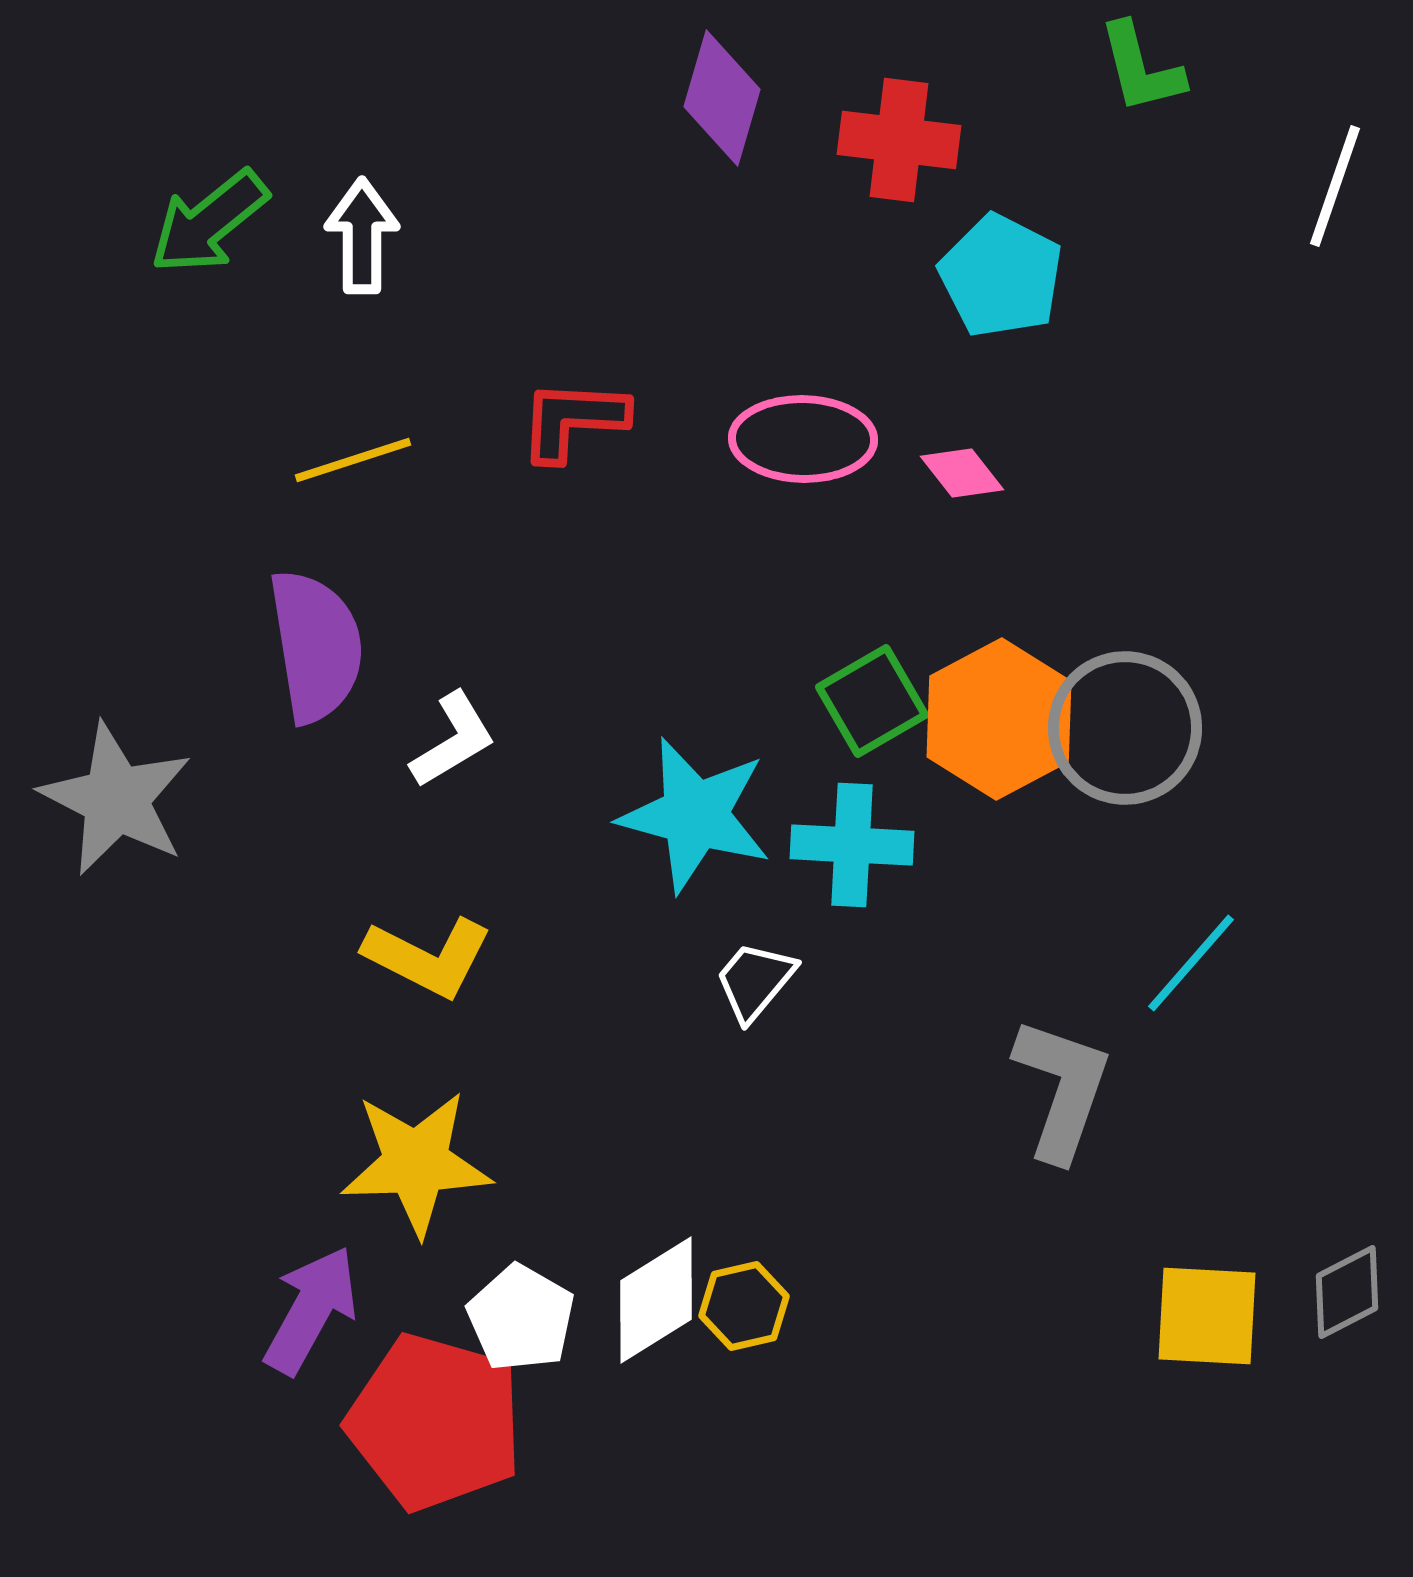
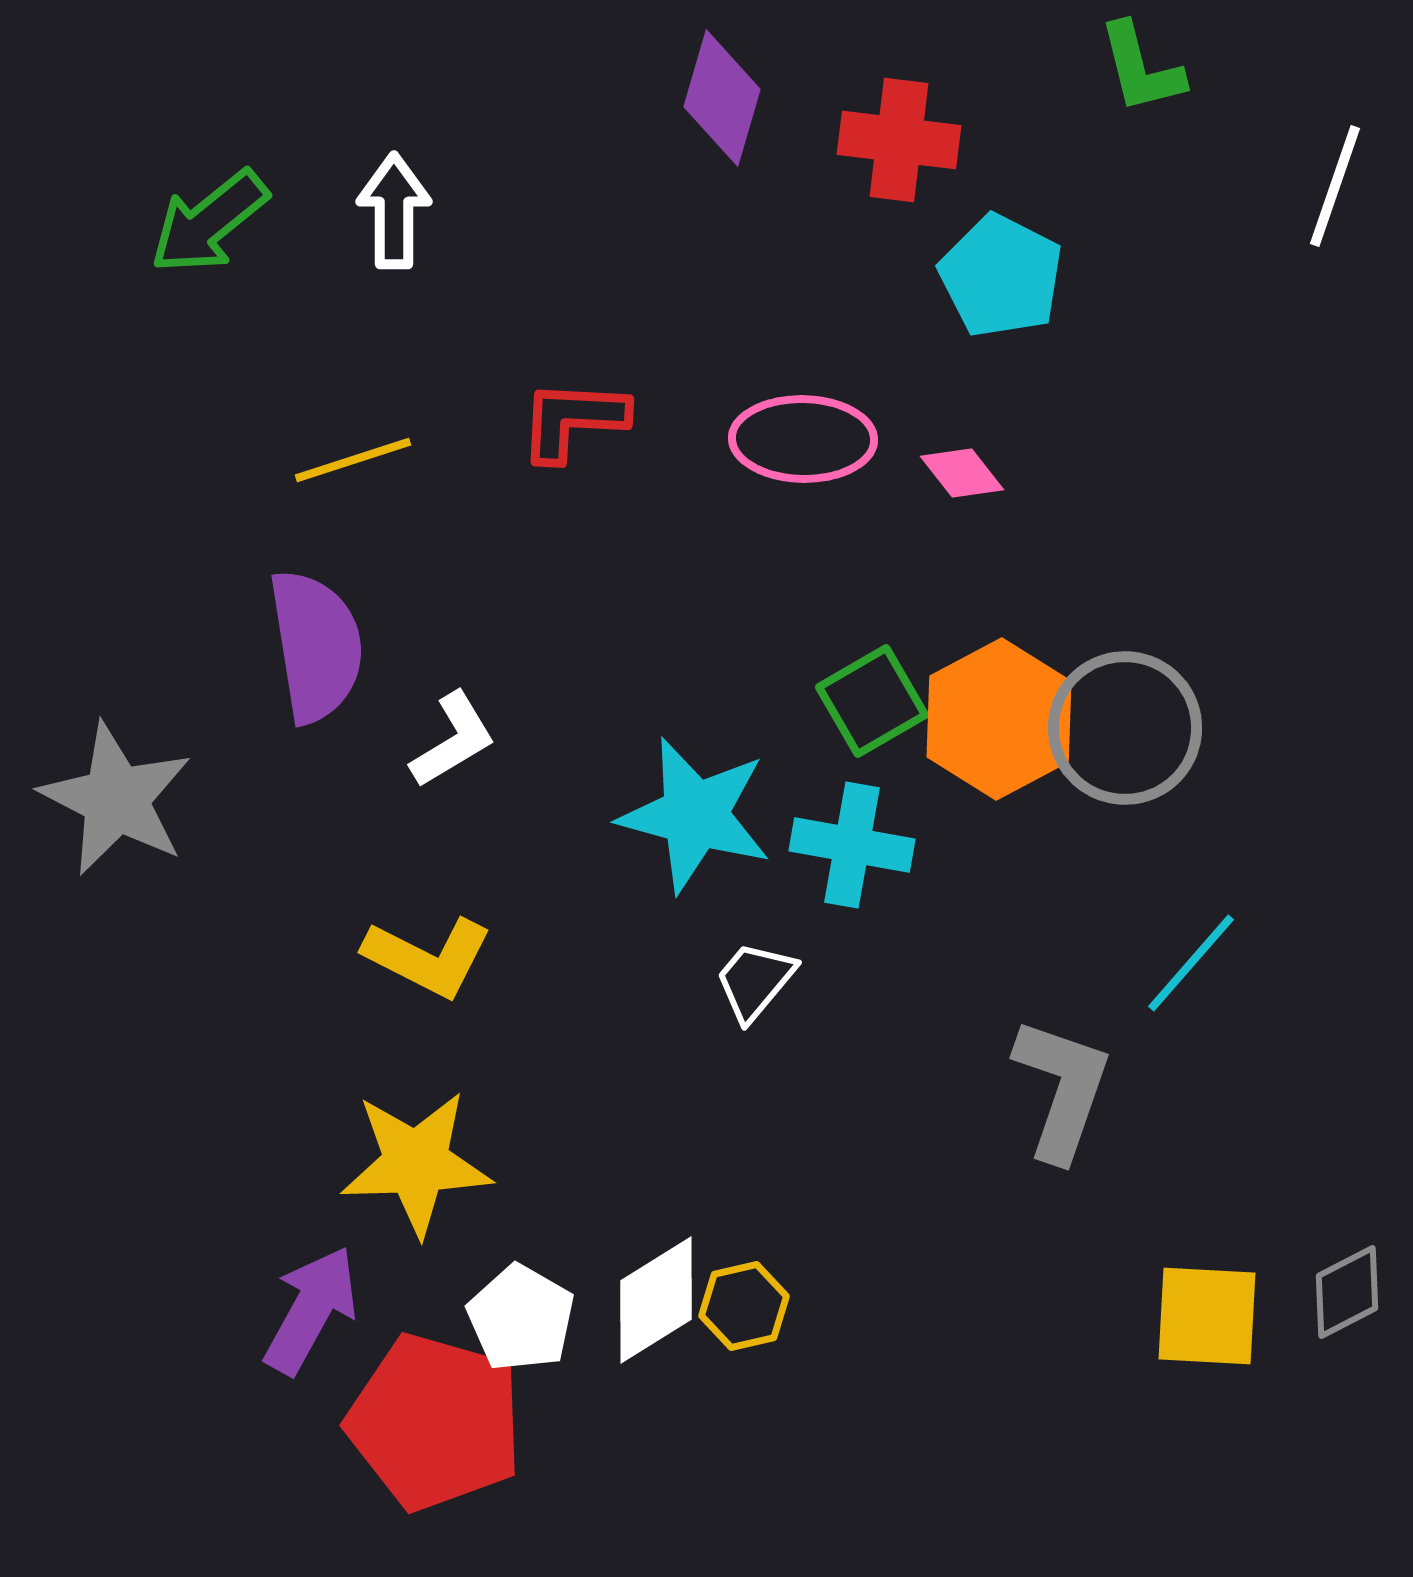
white arrow: moved 32 px right, 25 px up
cyan cross: rotated 7 degrees clockwise
